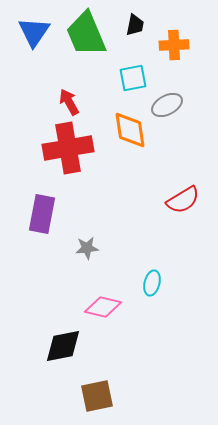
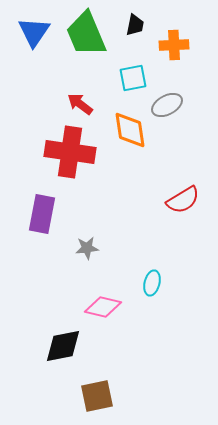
red arrow: moved 11 px right, 2 px down; rotated 24 degrees counterclockwise
red cross: moved 2 px right, 4 px down; rotated 18 degrees clockwise
